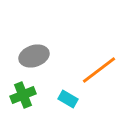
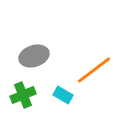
orange line: moved 5 px left
cyan rectangle: moved 5 px left, 4 px up
